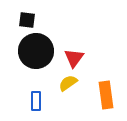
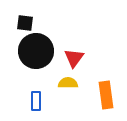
black square: moved 2 px left, 3 px down
yellow semicircle: rotated 36 degrees clockwise
